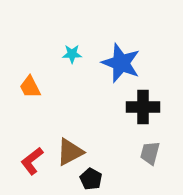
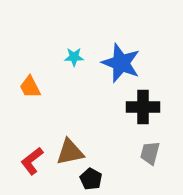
cyan star: moved 2 px right, 3 px down
brown triangle: rotated 16 degrees clockwise
